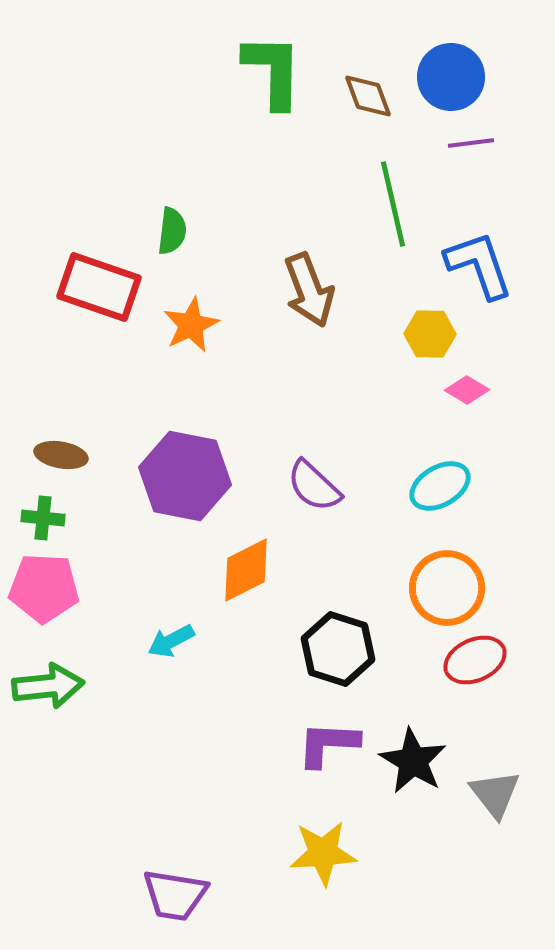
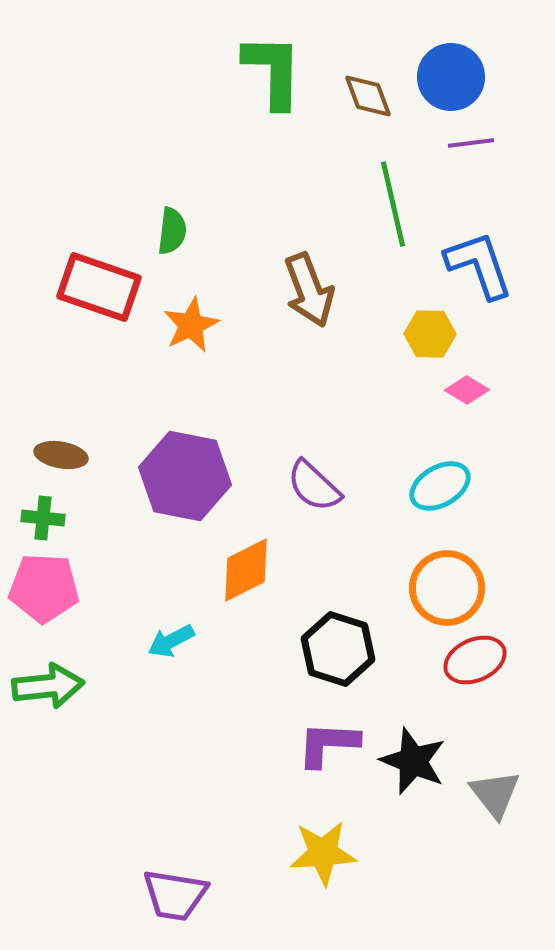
black star: rotated 8 degrees counterclockwise
